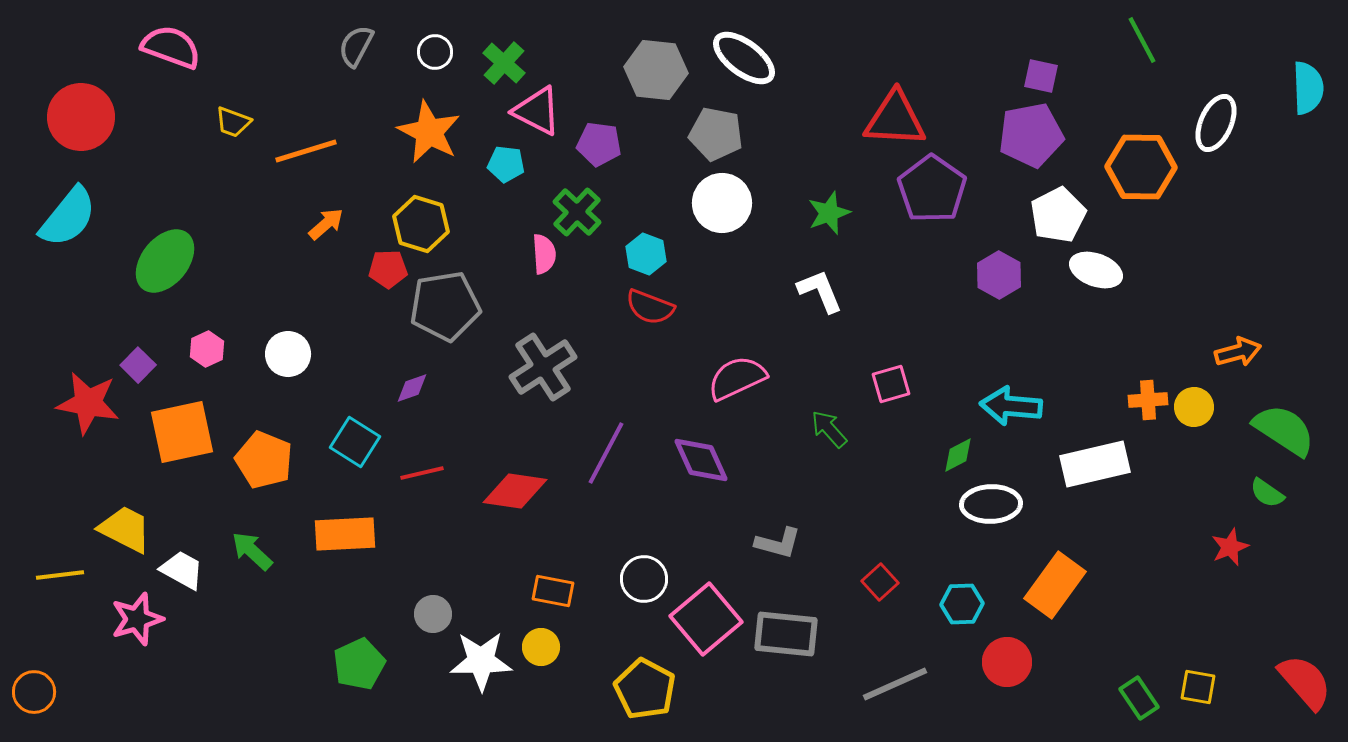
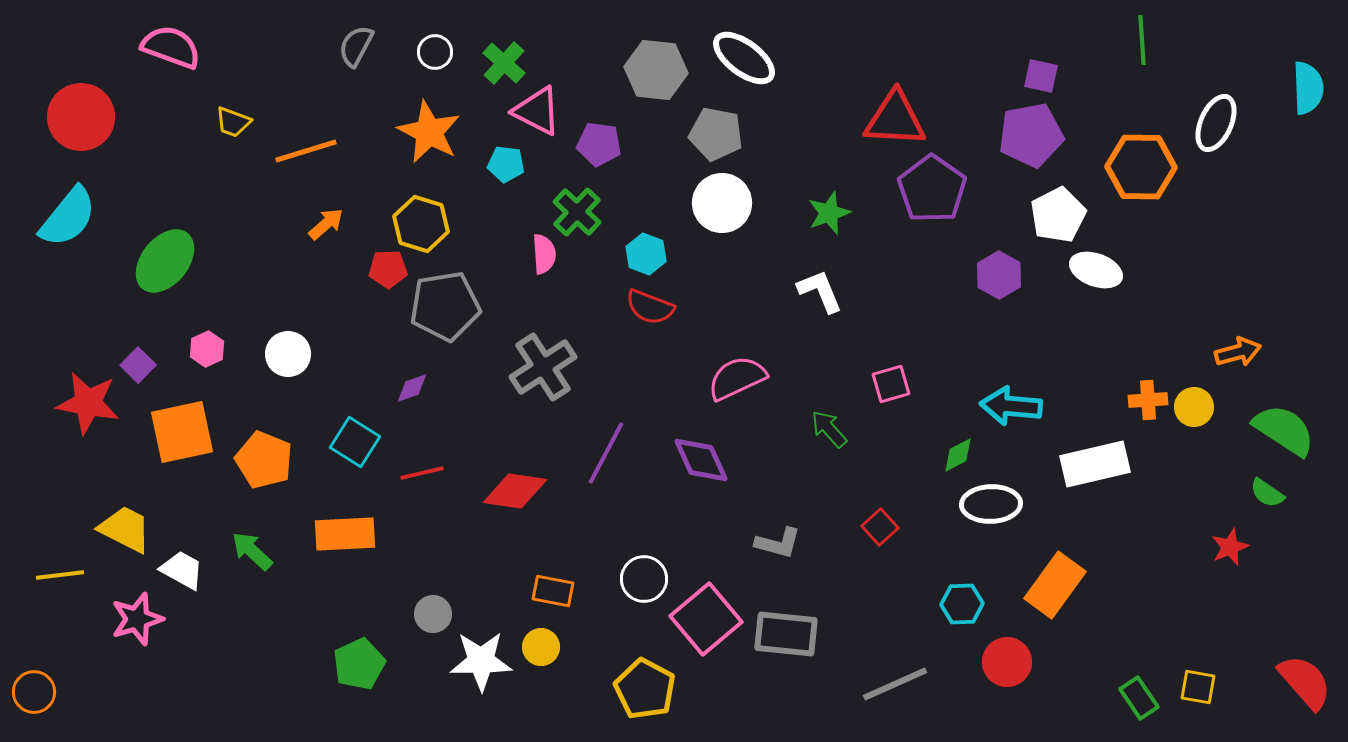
green line at (1142, 40): rotated 24 degrees clockwise
red square at (880, 582): moved 55 px up
